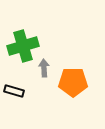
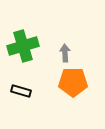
gray arrow: moved 21 px right, 15 px up
black rectangle: moved 7 px right
